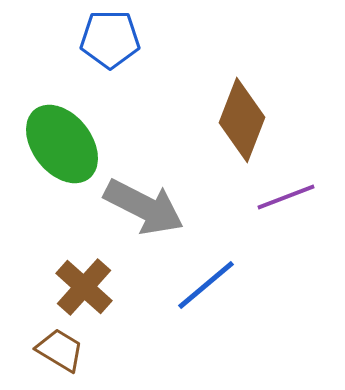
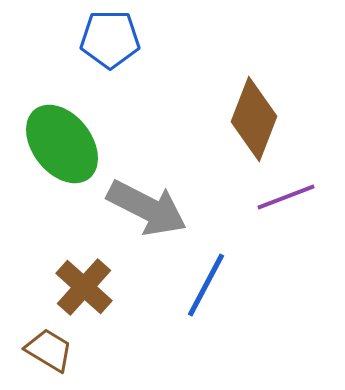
brown diamond: moved 12 px right, 1 px up
gray arrow: moved 3 px right, 1 px down
blue line: rotated 22 degrees counterclockwise
brown trapezoid: moved 11 px left
